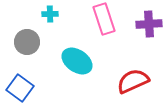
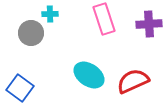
gray circle: moved 4 px right, 9 px up
cyan ellipse: moved 12 px right, 14 px down
